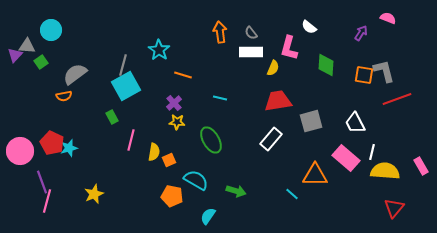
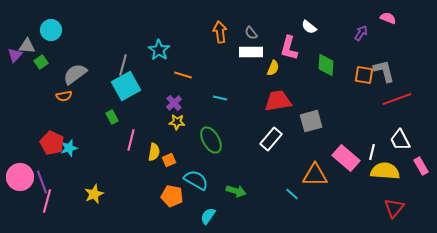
white trapezoid at (355, 123): moved 45 px right, 17 px down
pink circle at (20, 151): moved 26 px down
